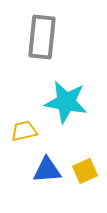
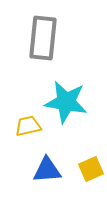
gray rectangle: moved 1 px right, 1 px down
yellow trapezoid: moved 4 px right, 5 px up
yellow square: moved 6 px right, 2 px up
